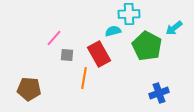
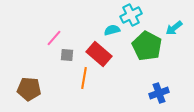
cyan cross: moved 2 px right, 1 px down; rotated 25 degrees counterclockwise
cyan semicircle: moved 1 px left, 1 px up
red rectangle: rotated 20 degrees counterclockwise
